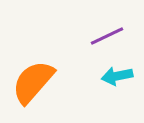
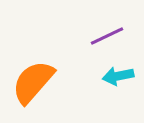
cyan arrow: moved 1 px right
